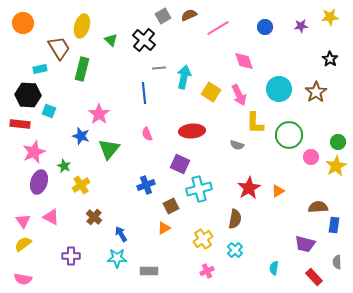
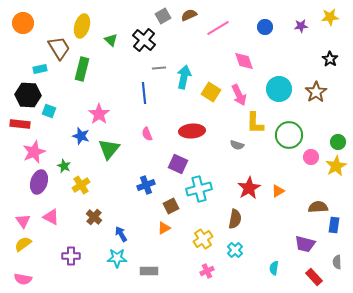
purple square at (180, 164): moved 2 px left
